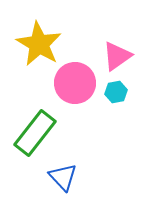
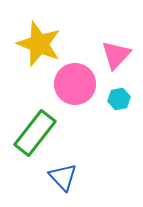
yellow star: rotated 9 degrees counterclockwise
pink triangle: moved 1 px left, 1 px up; rotated 12 degrees counterclockwise
pink circle: moved 1 px down
cyan hexagon: moved 3 px right, 7 px down
